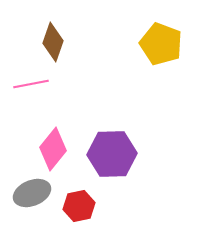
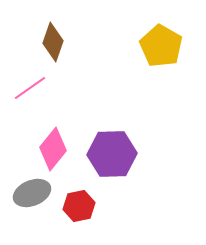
yellow pentagon: moved 2 px down; rotated 9 degrees clockwise
pink line: moved 1 px left, 4 px down; rotated 24 degrees counterclockwise
